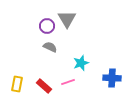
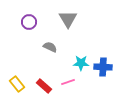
gray triangle: moved 1 px right
purple circle: moved 18 px left, 4 px up
cyan star: rotated 21 degrees clockwise
blue cross: moved 9 px left, 11 px up
yellow rectangle: rotated 49 degrees counterclockwise
